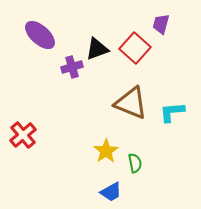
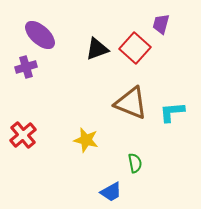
purple cross: moved 46 px left
yellow star: moved 20 px left, 11 px up; rotated 25 degrees counterclockwise
